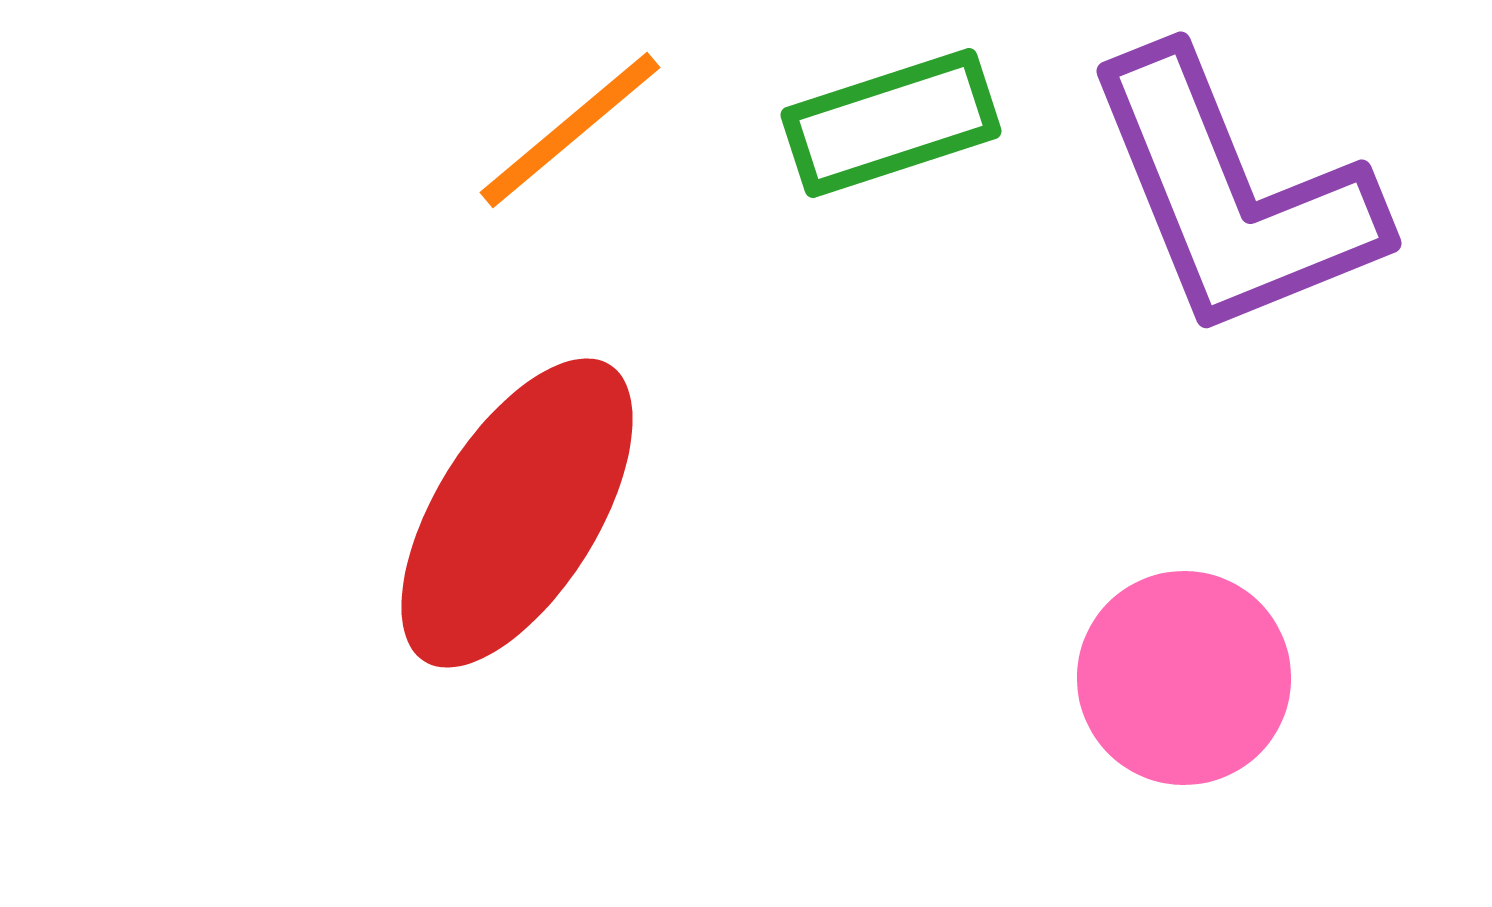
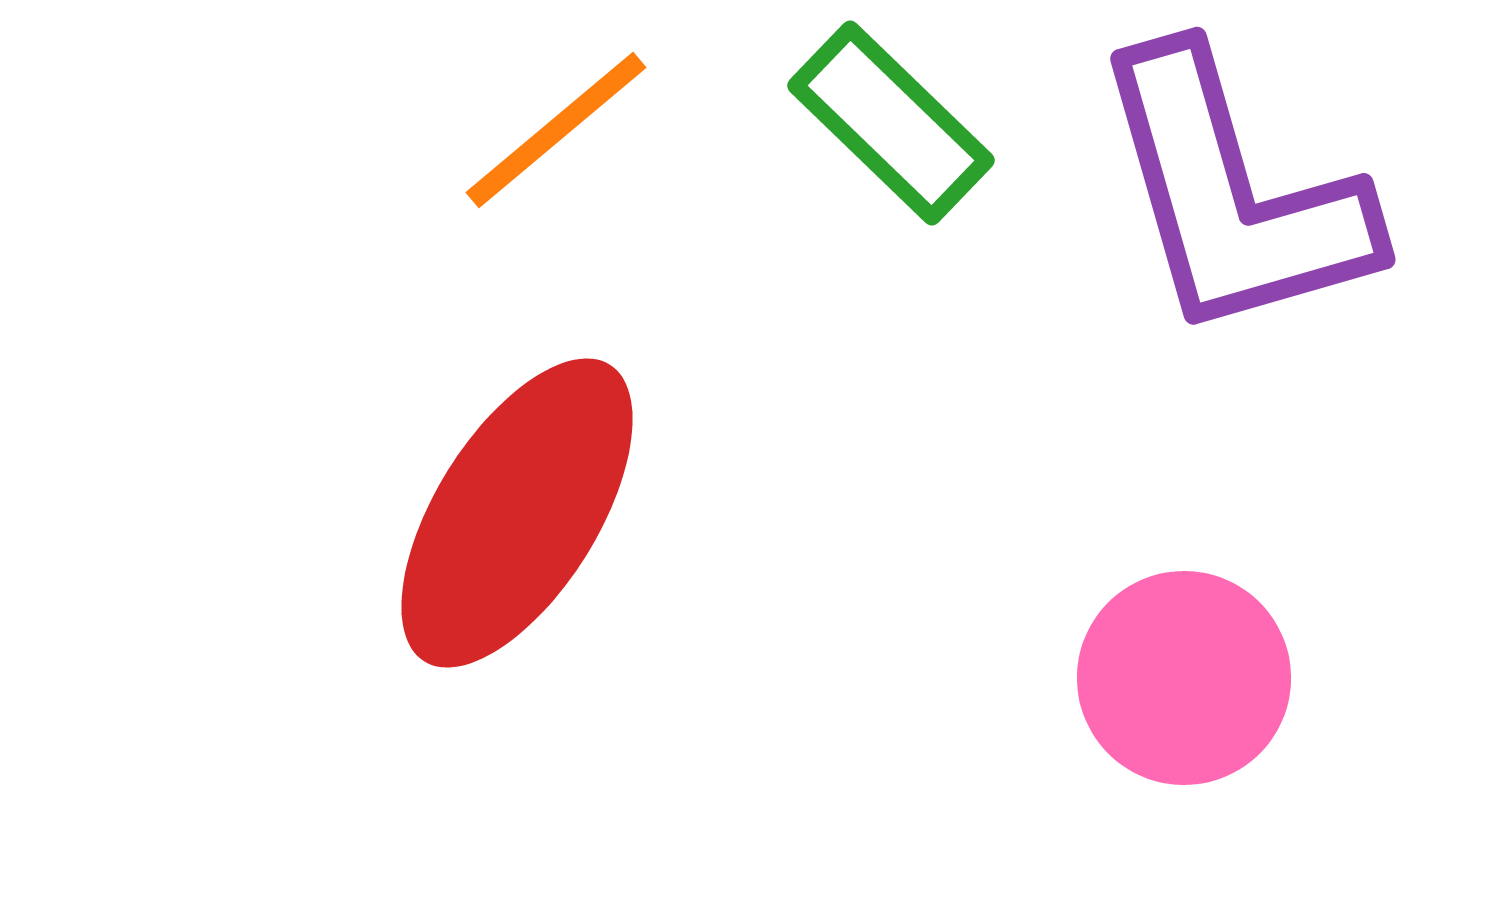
green rectangle: rotated 62 degrees clockwise
orange line: moved 14 px left
purple L-shape: rotated 6 degrees clockwise
